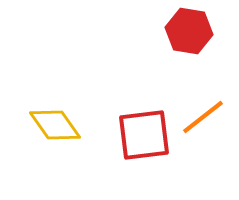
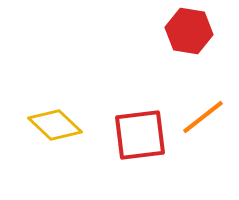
yellow diamond: rotated 12 degrees counterclockwise
red square: moved 4 px left
